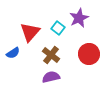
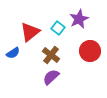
purple star: moved 1 px down
red triangle: rotated 10 degrees clockwise
red circle: moved 1 px right, 3 px up
purple semicircle: rotated 30 degrees counterclockwise
